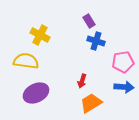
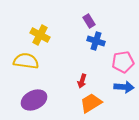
purple ellipse: moved 2 px left, 7 px down
